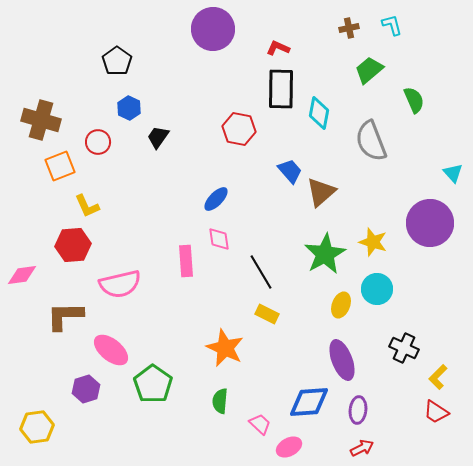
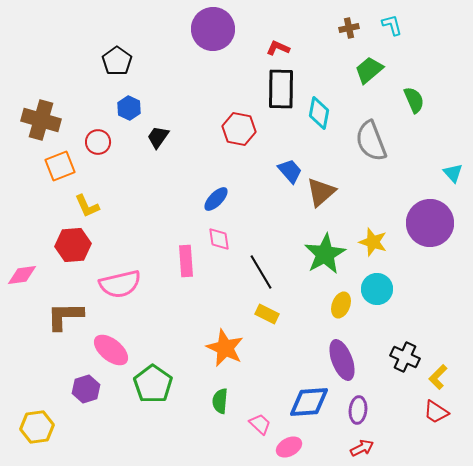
black cross at (404, 348): moved 1 px right, 9 px down
